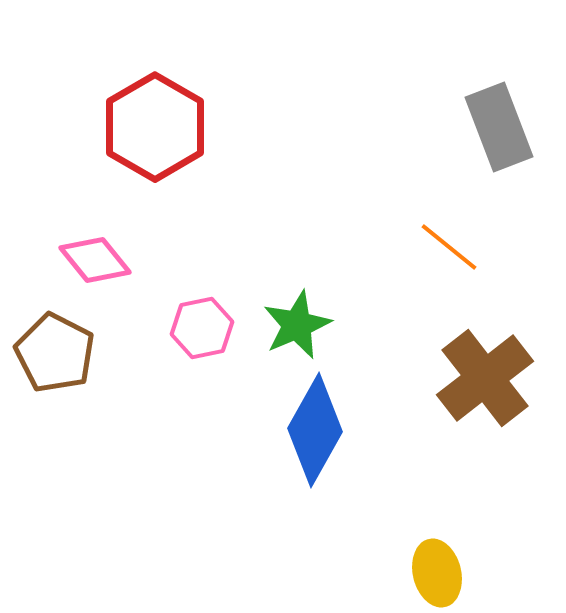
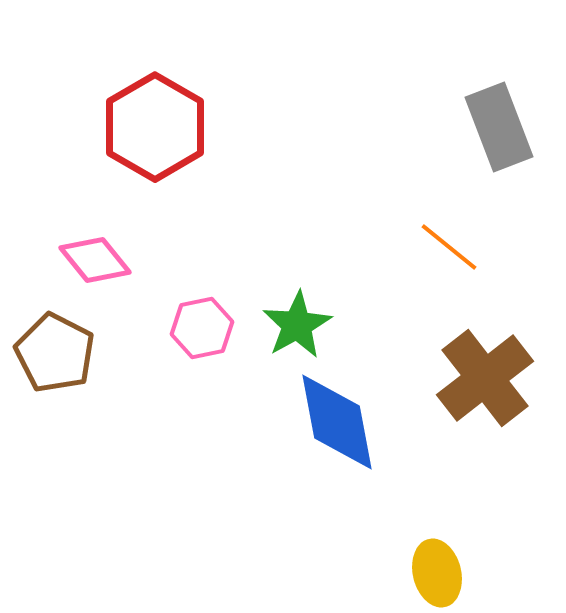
green star: rotated 6 degrees counterclockwise
blue diamond: moved 22 px right, 8 px up; rotated 40 degrees counterclockwise
